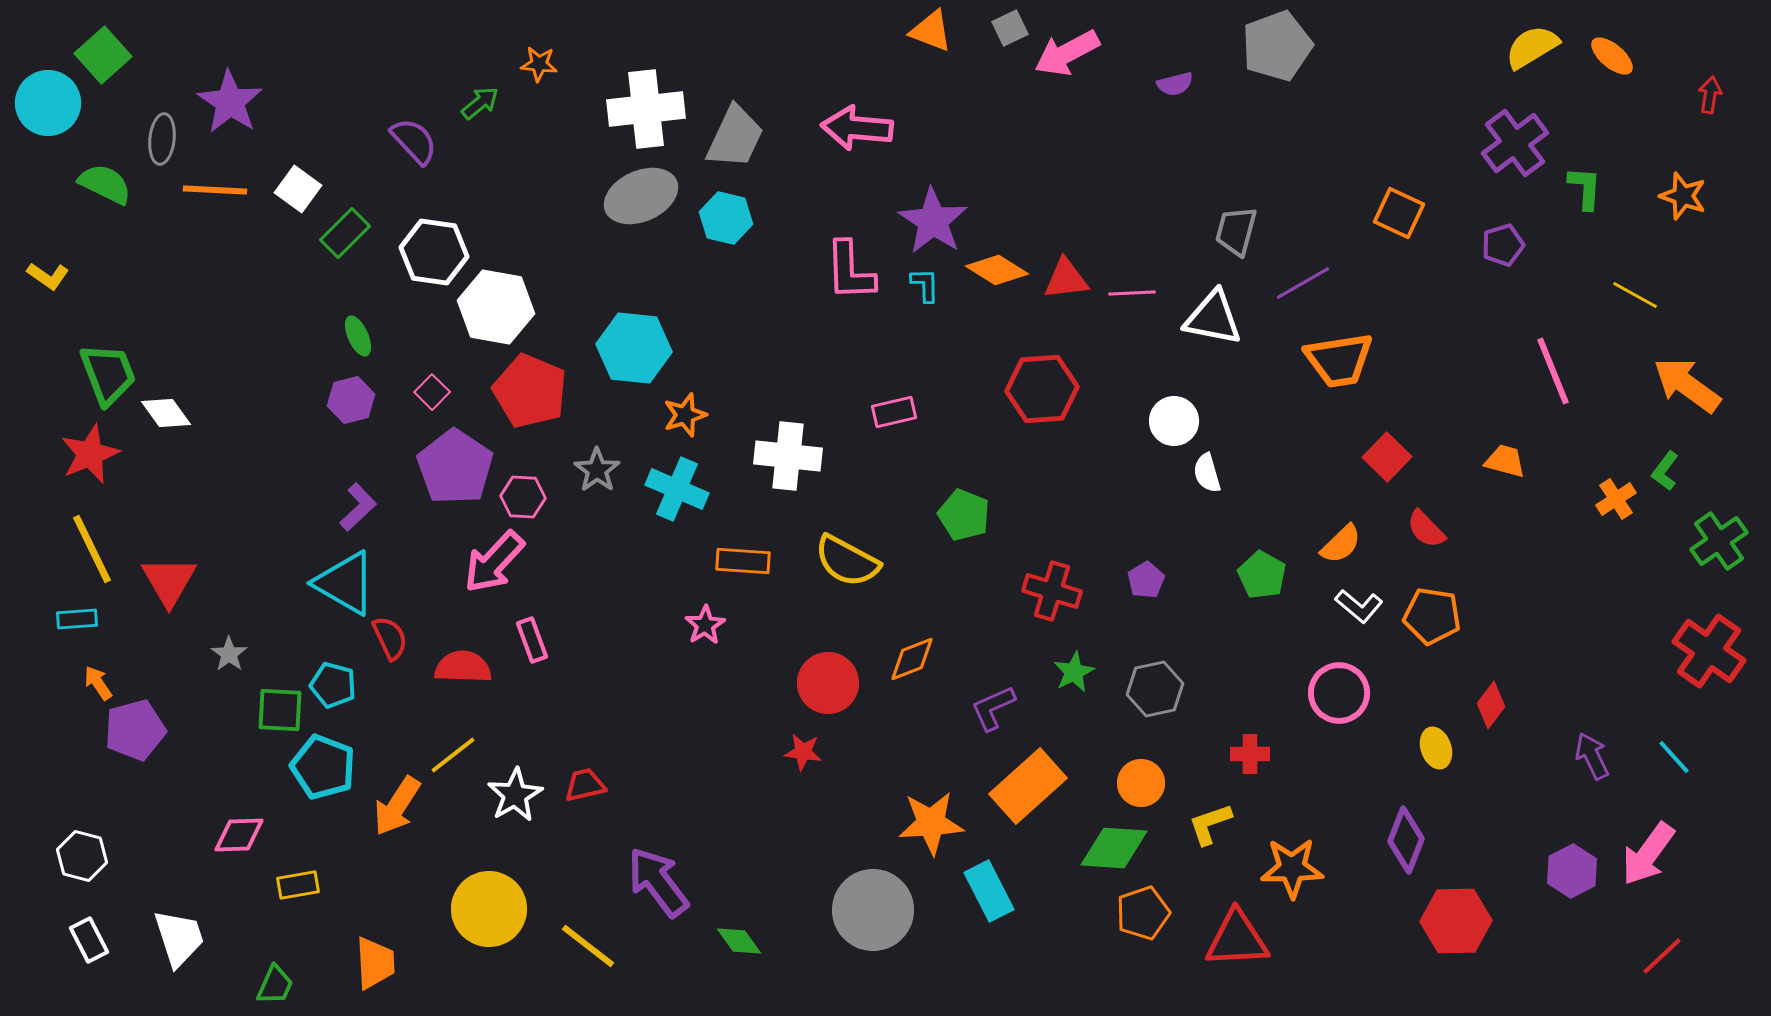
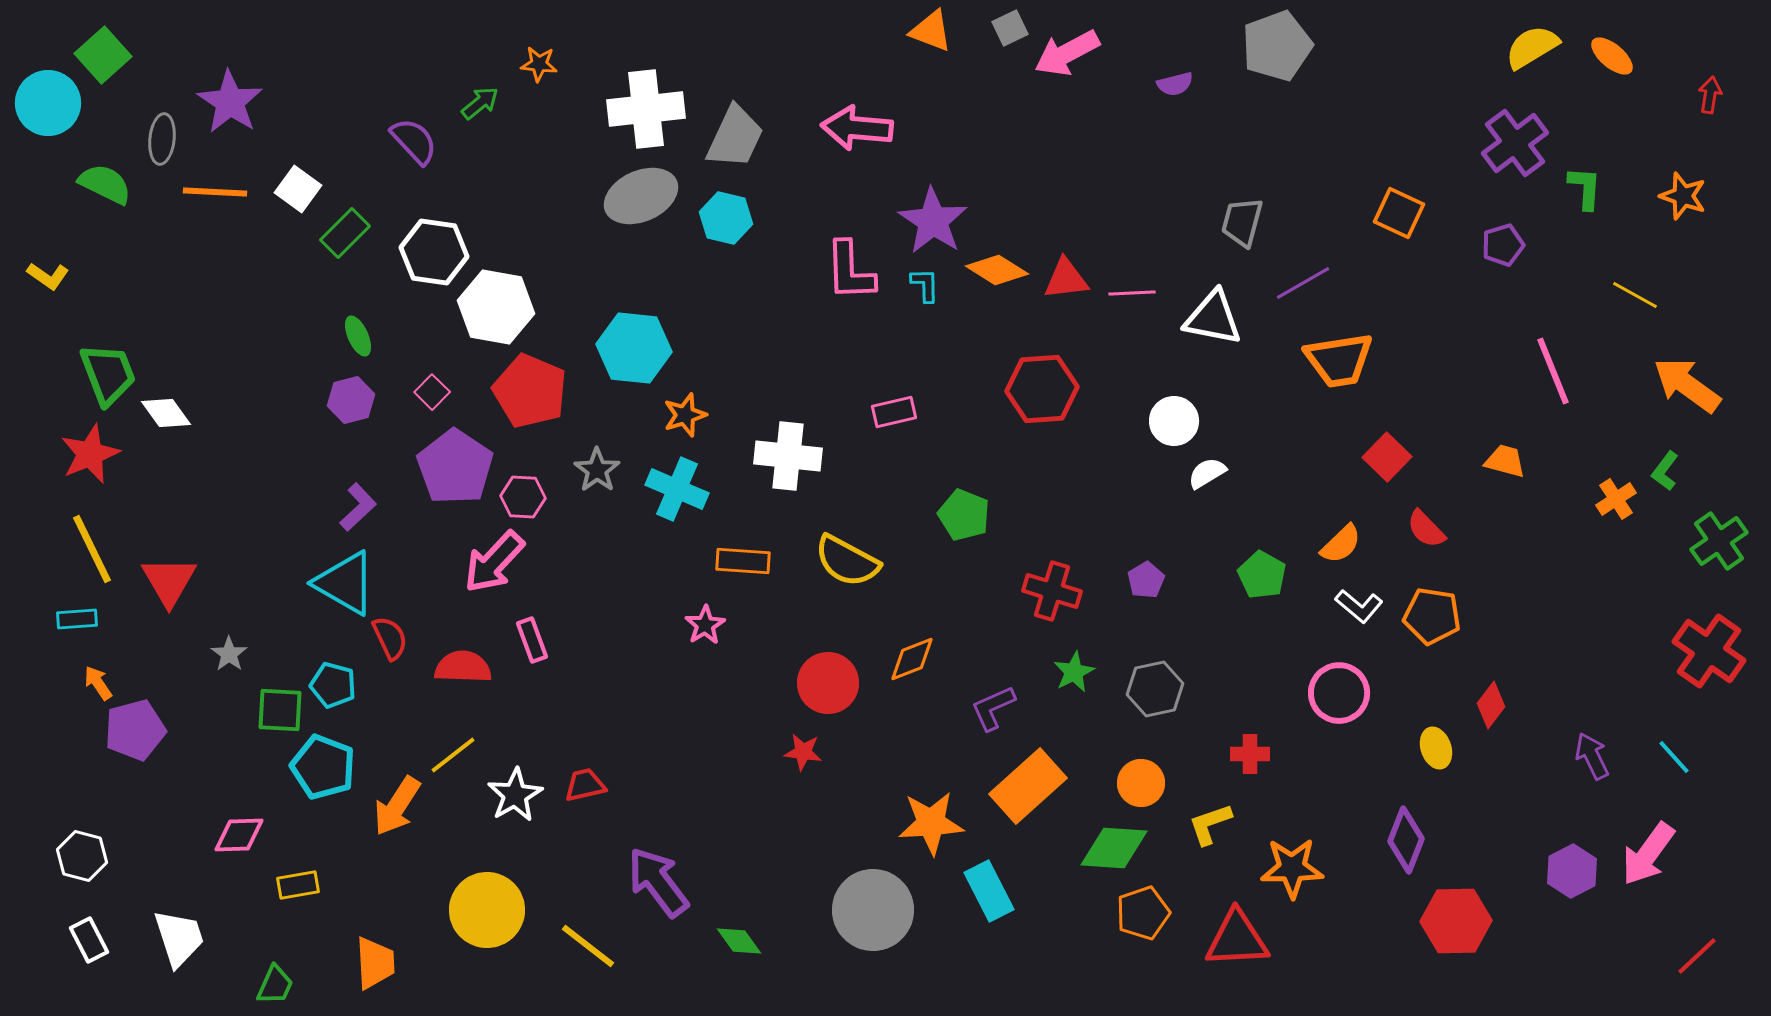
orange line at (215, 190): moved 2 px down
gray trapezoid at (1236, 231): moved 6 px right, 9 px up
white semicircle at (1207, 473): rotated 75 degrees clockwise
yellow circle at (489, 909): moved 2 px left, 1 px down
red line at (1662, 956): moved 35 px right
